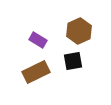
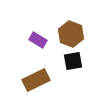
brown hexagon: moved 8 px left, 3 px down; rotated 15 degrees counterclockwise
brown rectangle: moved 8 px down
